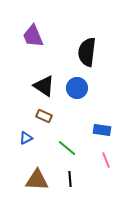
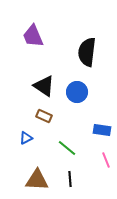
blue circle: moved 4 px down
